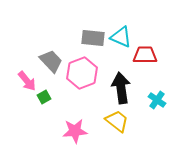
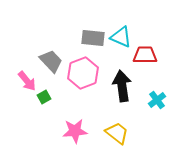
pink hexagon: moved 1 px right
black arrow: moved 1 px right, 2 px up
cyan cross: rotated 18 degrees clockwise
yellow trapezoid: moved 12 px down
